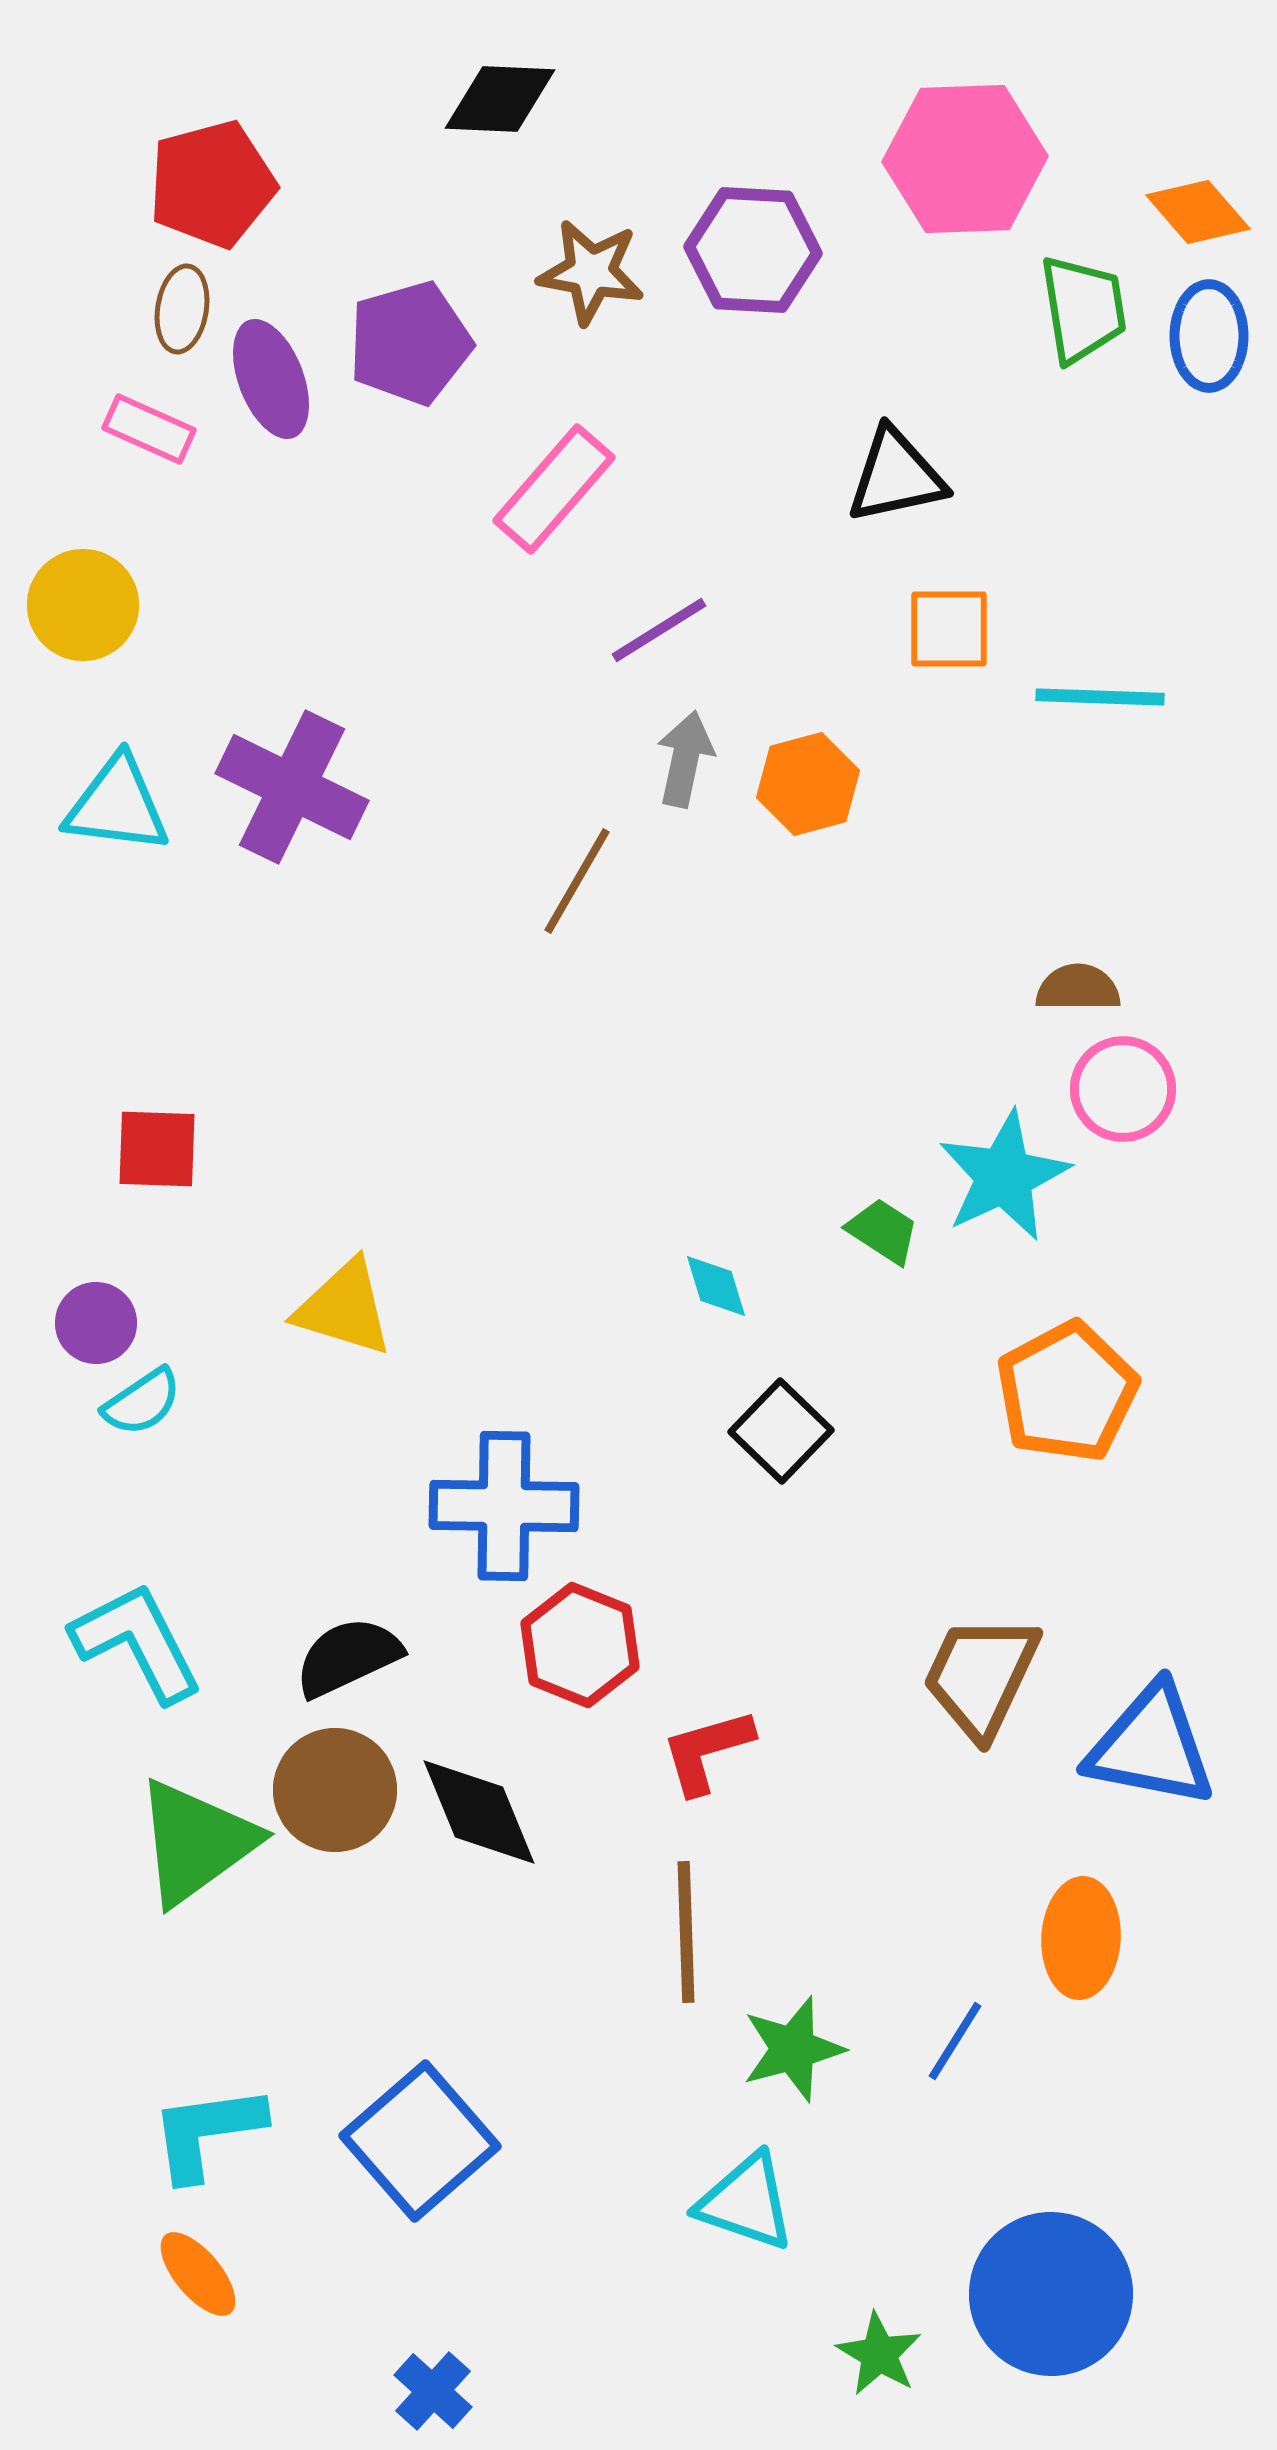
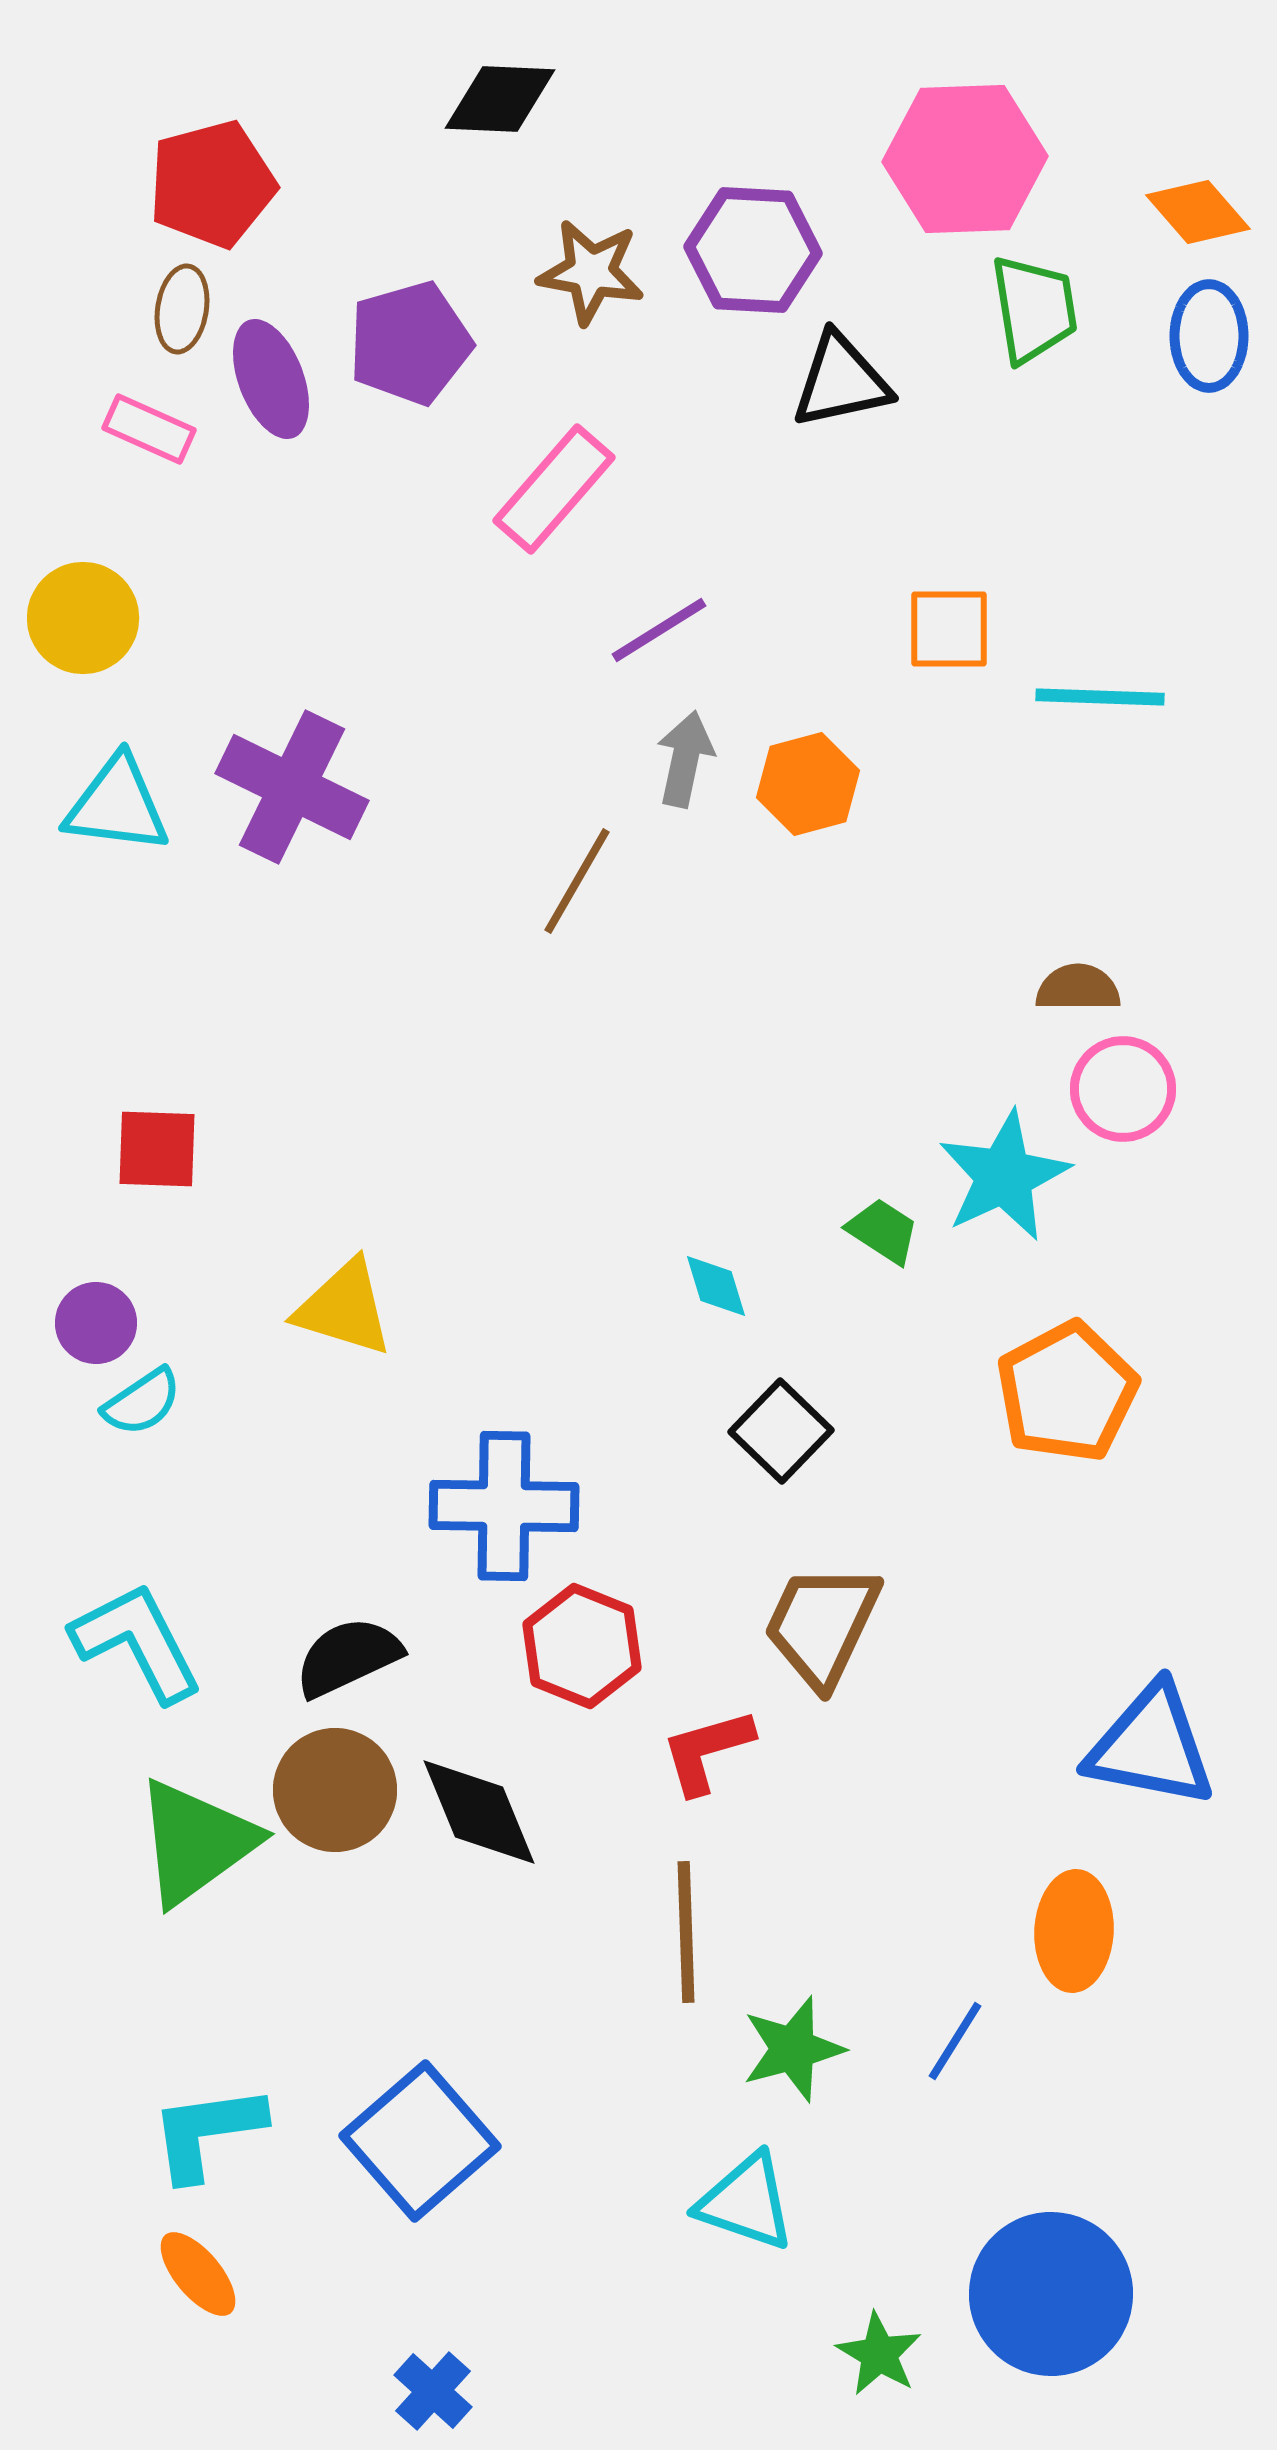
green trapezoid at (1083, 309): moved 49 px left
black triangle at (896, 476): moved 55 px left, 95 px up
yellow circle at (83, 605): moved 13 px down
red hexagon at (580, 1645): moved 2 px right, 1 px down
brown trapezoid at (981, 1676): moved 159 px left, 51 px up
orange ellipse at (1081, 1938): moved 7 px left, 7 px up
